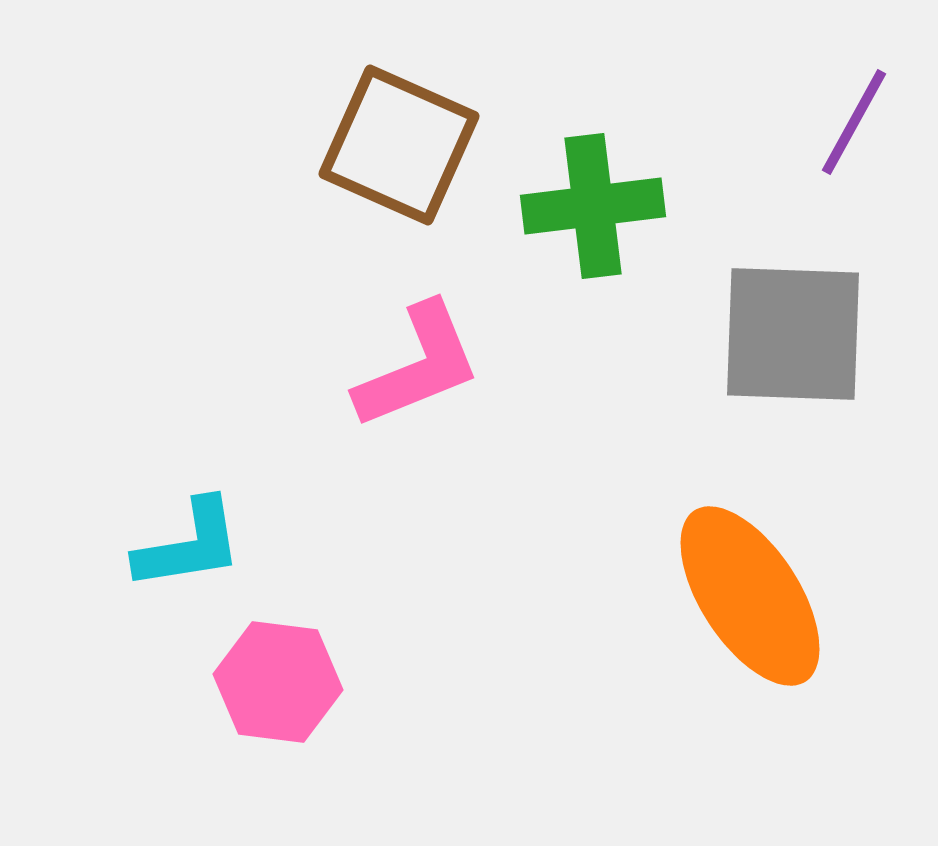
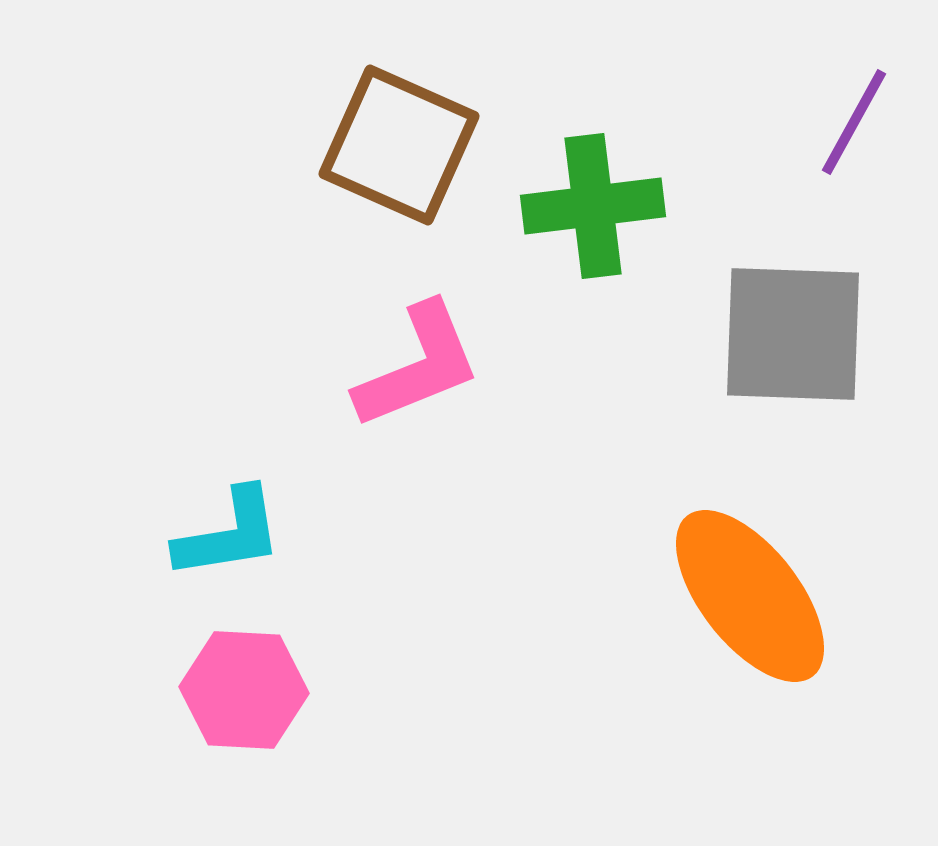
cyan L-shape: moved 40 px right, 11 px up
orange ellipse: rotated 5 degrees counterclockwise
pink hexagon: moved 34 px left, 8 px down; rotated 4 degrees counterclockwise
